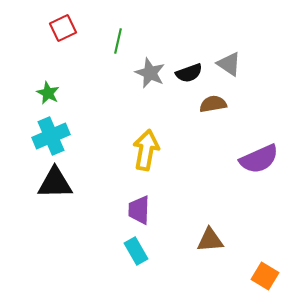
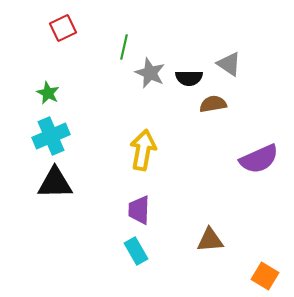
green line: moved 6 px right, 6 px down
black semicircle: moved 5 px down; rotated 20 degrees clockwise
yellow arrow: moved 3 px left
